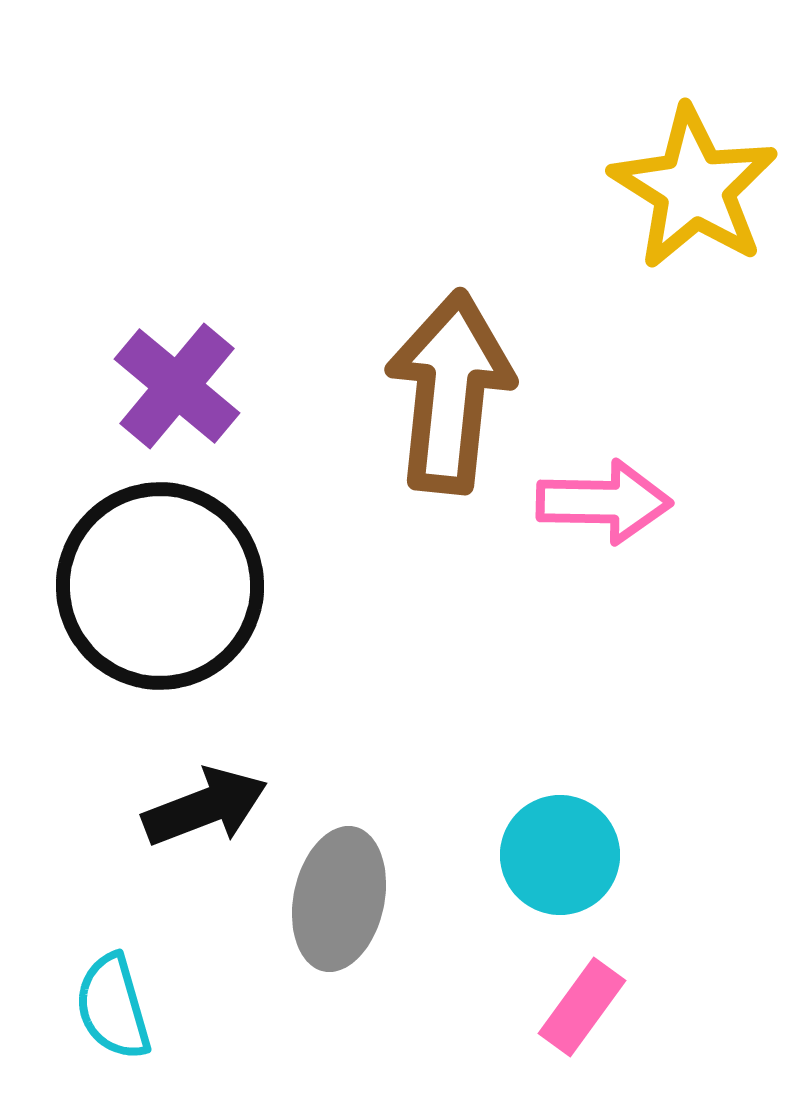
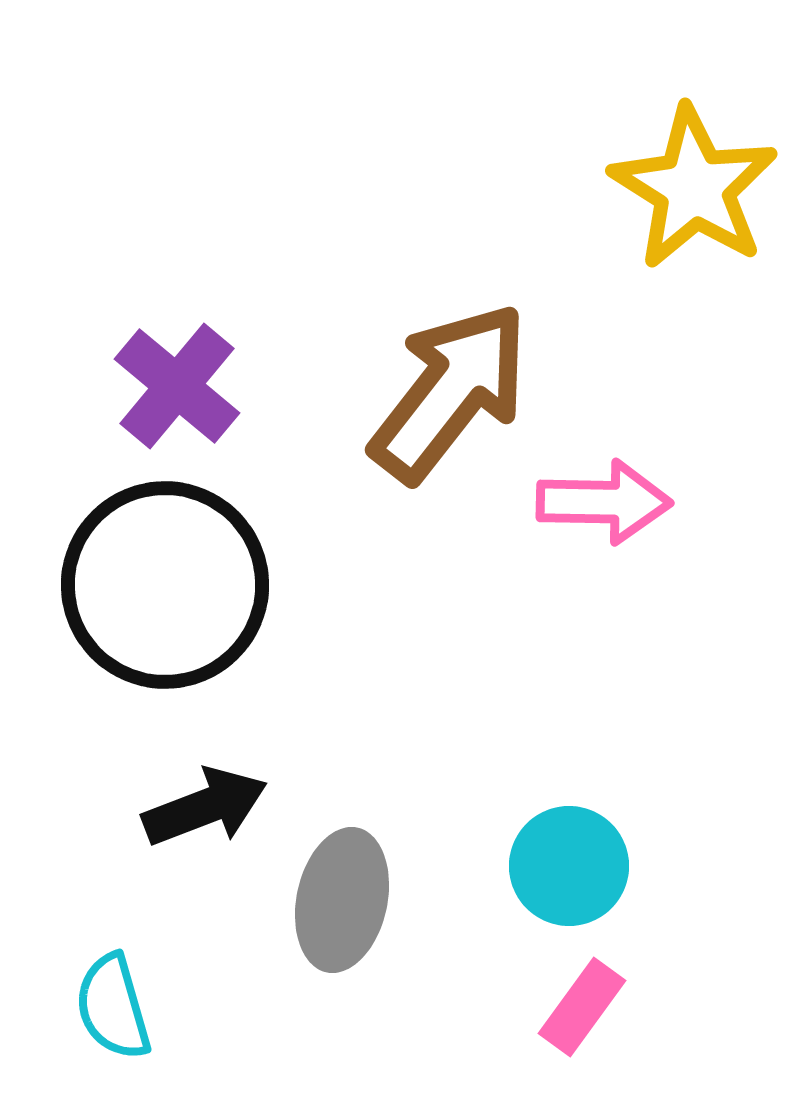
brown arrow: rotated 32 degrees clockwise
black circle: moved 5 px right, 1 px up
cyan circle: moved 9 px right, 11 px down
gray ellipse: moved 3 px right, 1 px down
